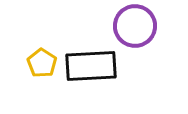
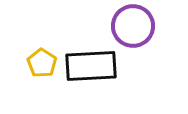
purple circle: moved 2 px left
